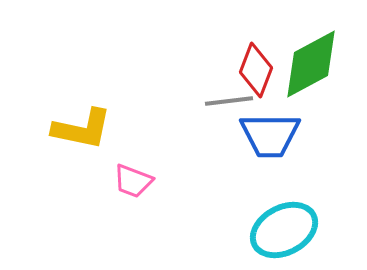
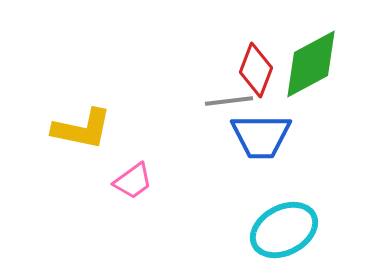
blue trapezoid: moved 9 px left, 1 px down
pink trapezoid: rotated 57 degrees counterclockwise
